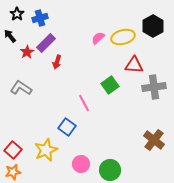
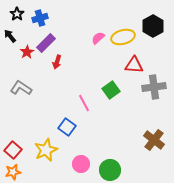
green square: moved 1 px right, 5 px down
